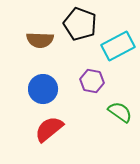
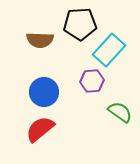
black pentagon: rotated 24 degrees counterclockwise
cyan rectangle: moved 9 px left, 4 px down; rotated 20 degrees counterclockwise
purple hexagon: rotated 15 degrees counterclockwise
blue circle: moved 1 px right, 3 px down
red semicircle: moved 9 px left
